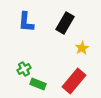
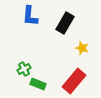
blue L-shape: moved 4 px right, 6 px up
yellow star: rotated 24 degrees counterclockwise
